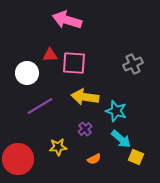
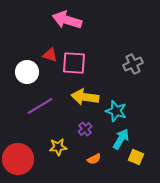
red triangle: rotated 21 degrees clockwise
white circle: moved 1 px up
cyan arrow: rotated 100 degrees counterclockwise
